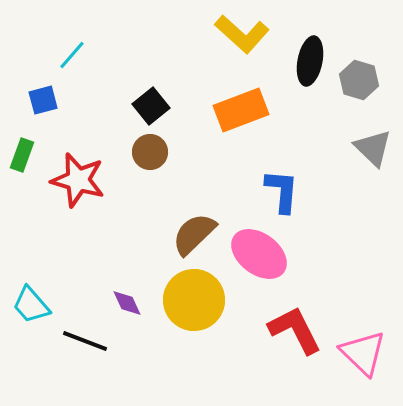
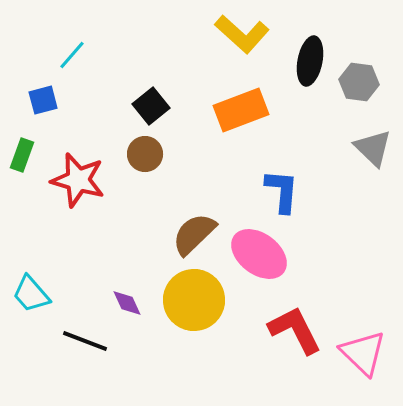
gray hexagon: moved 2 px down; rotated 9 degrees counterclockwise
brown circle: moved 5 px left, 2 px down
cyan trapezoid: moved 11 px up
